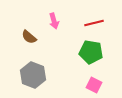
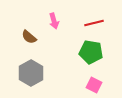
gray hexagon: moved 2 px left, 2 px up; rotated 10 degrees clockwise
